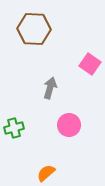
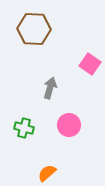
green cross: moved 10 px right; rotated 30 degrees clockwise
orange semicircle: moved 1 px right
